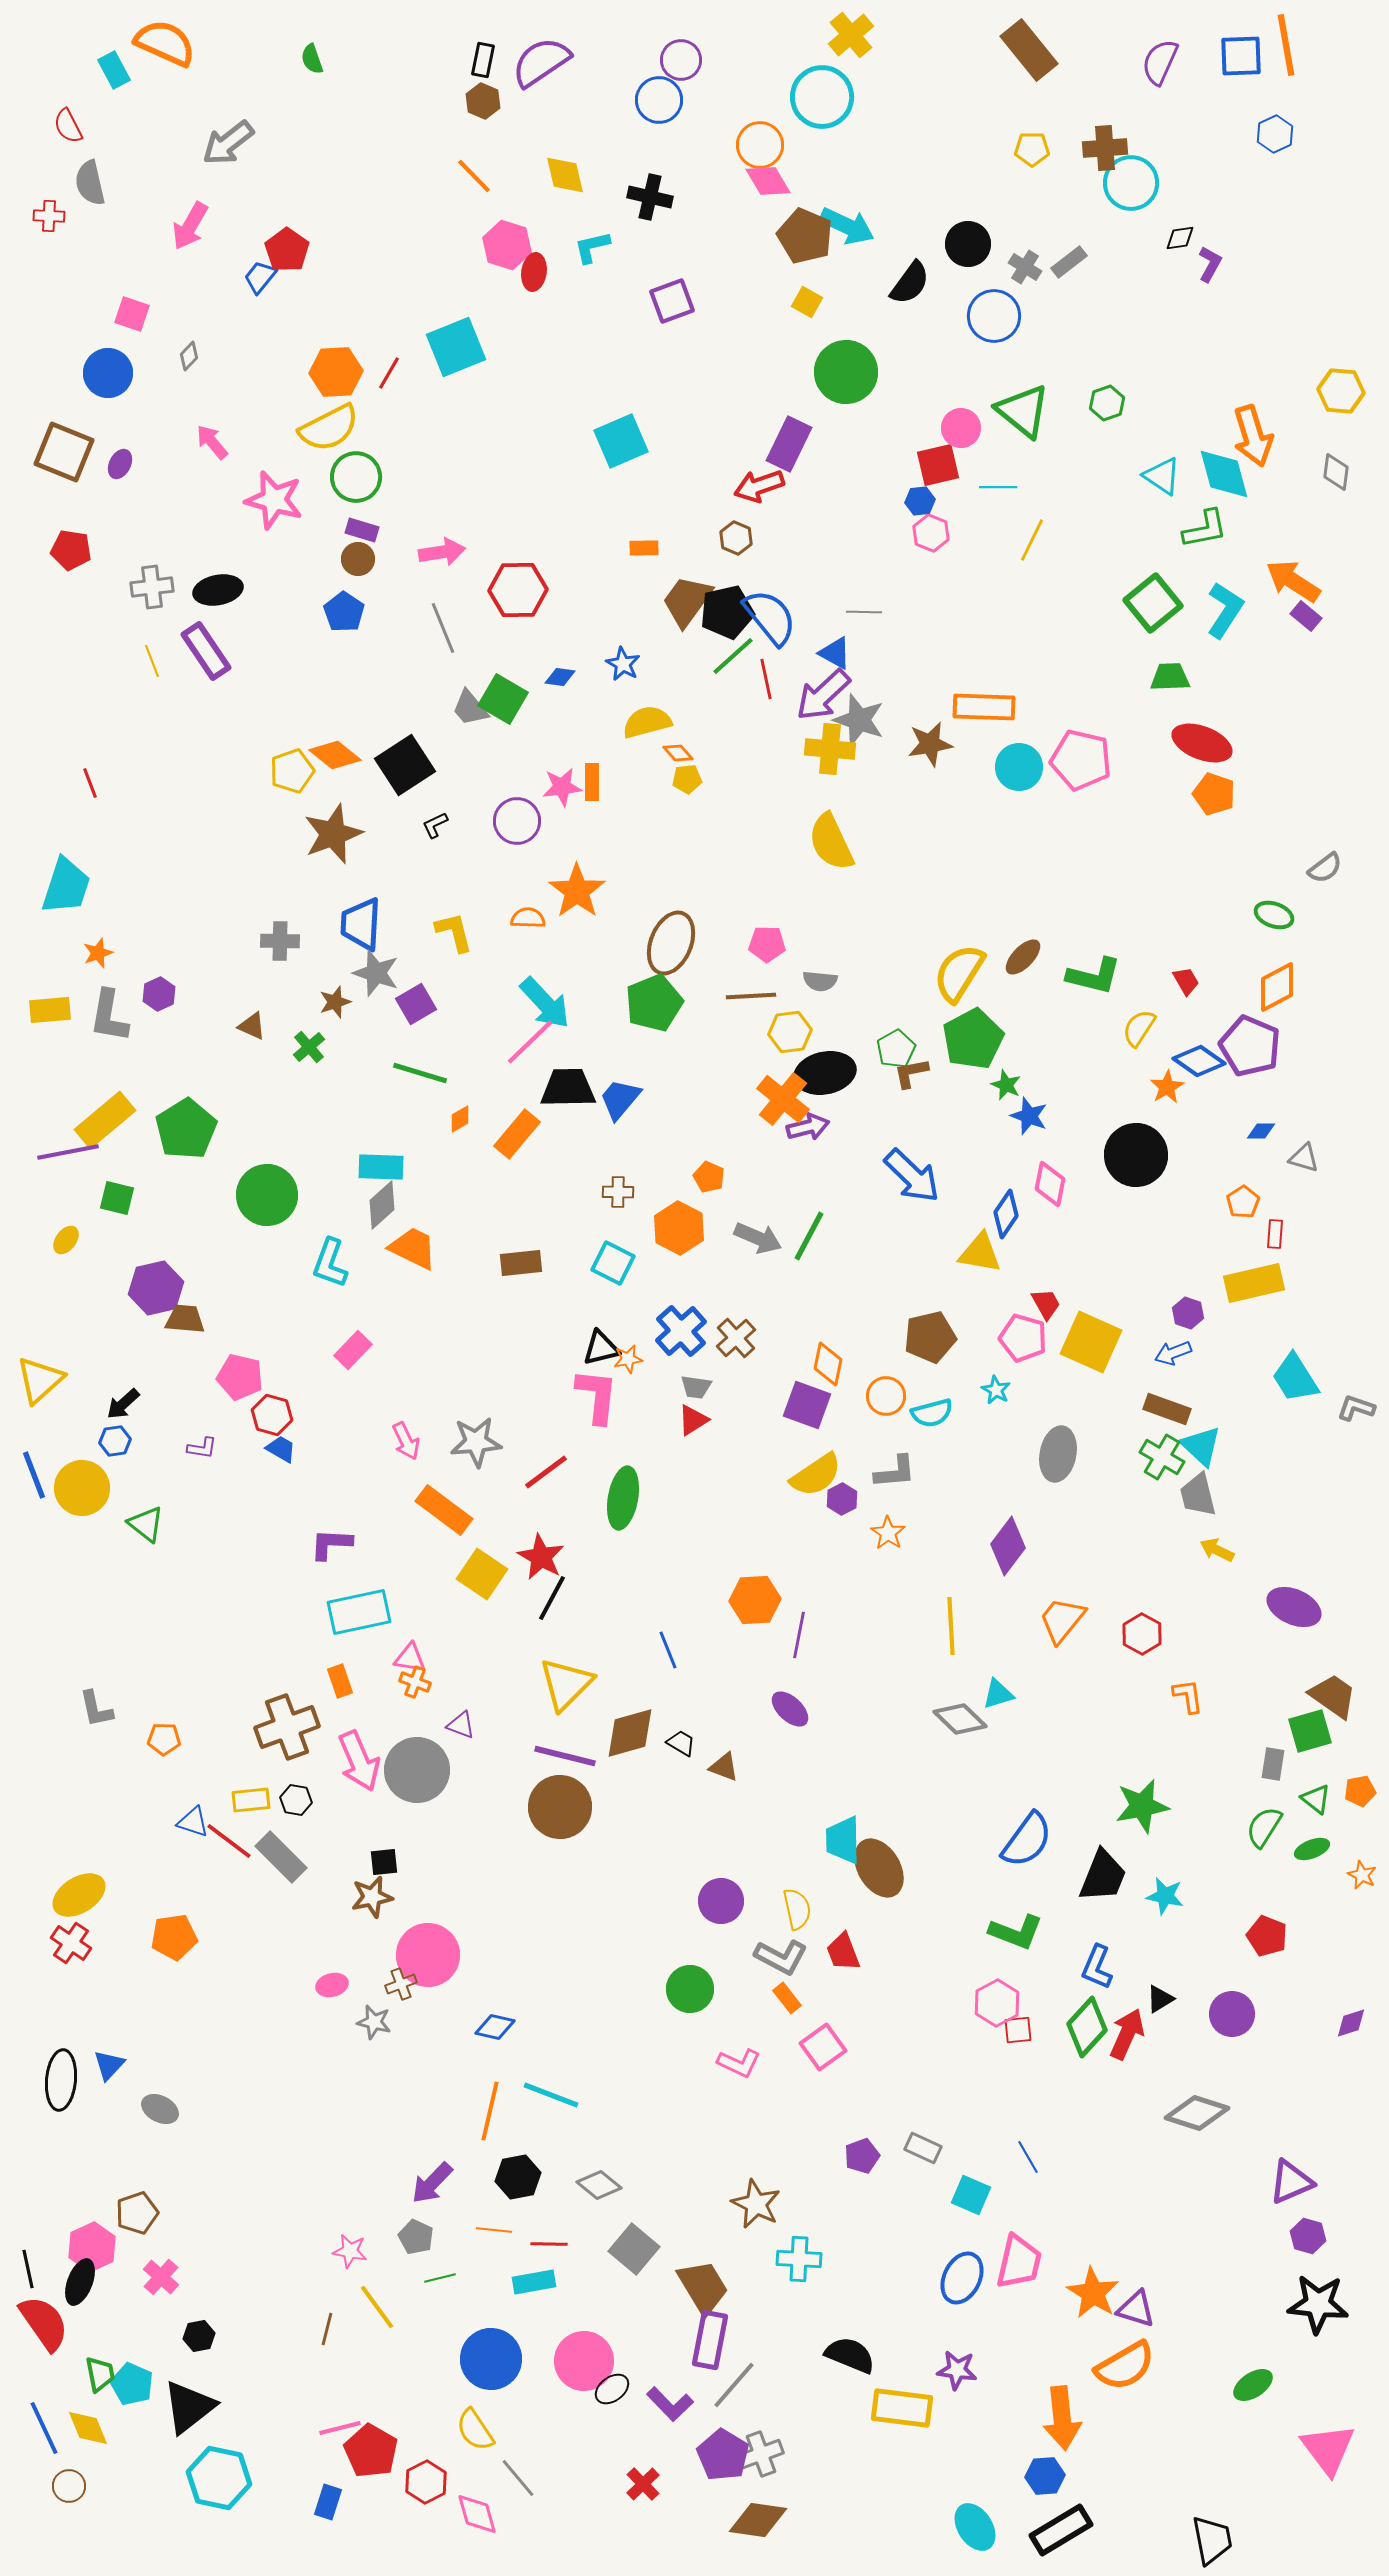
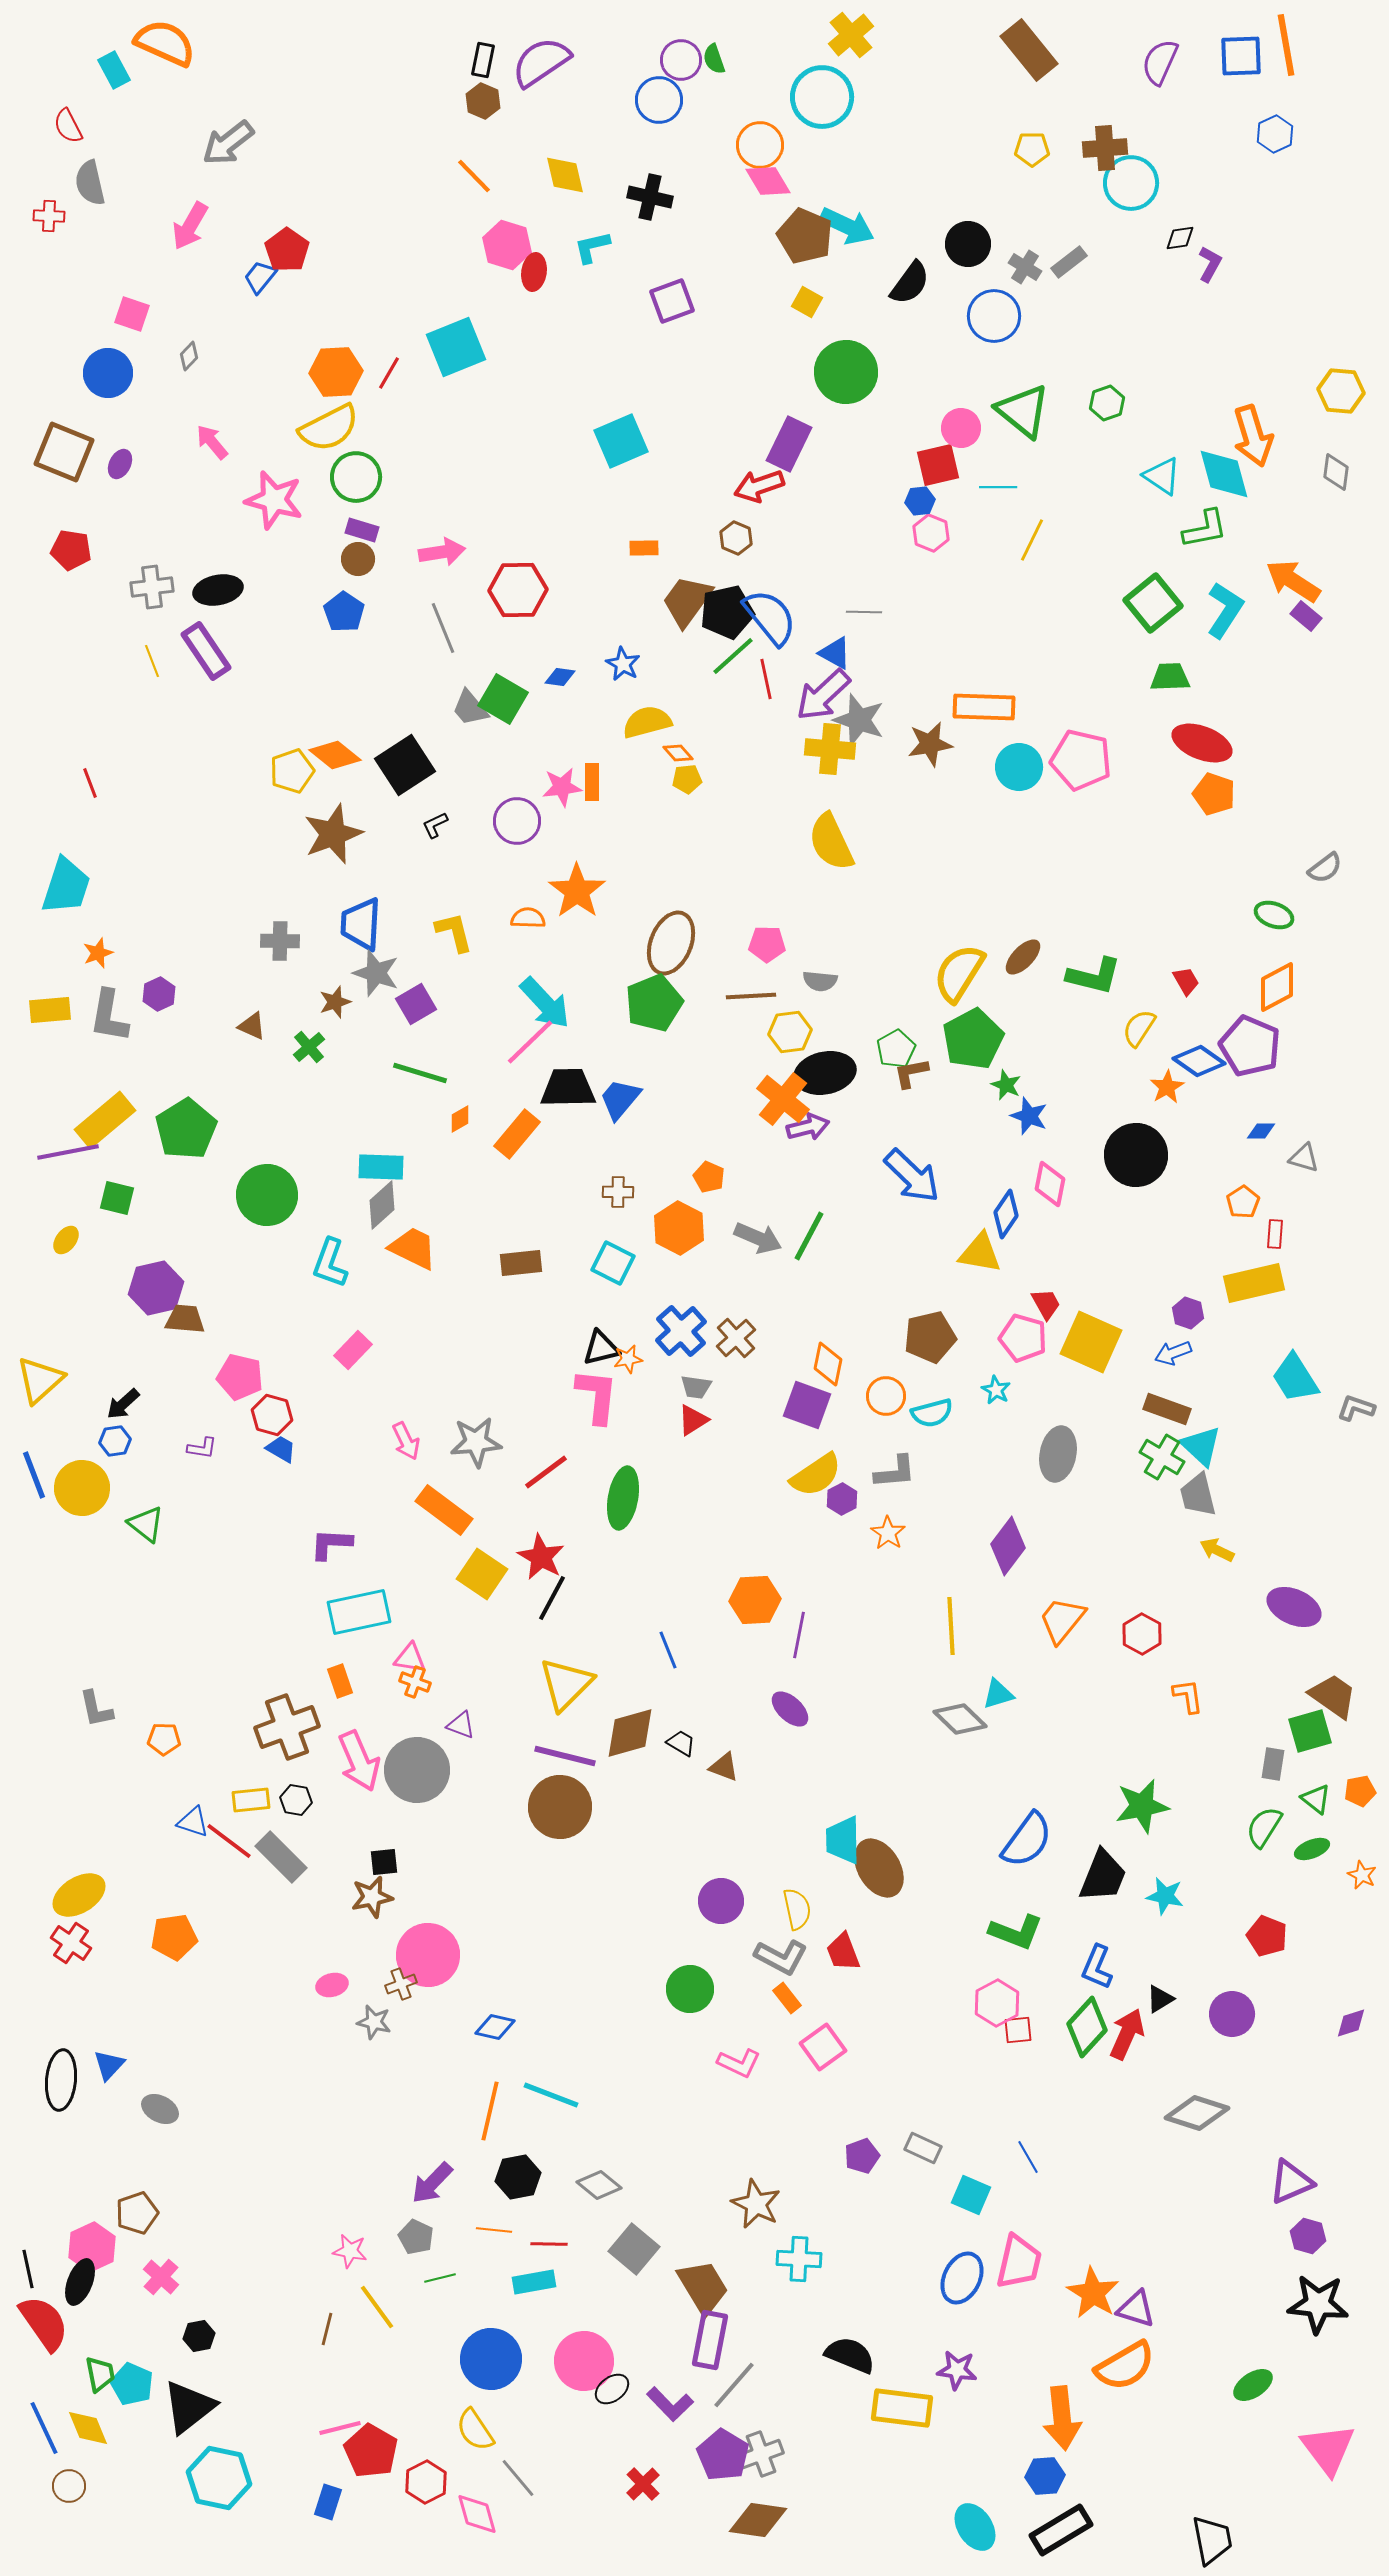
green semicircle at (312, 59): moved 402 px right
